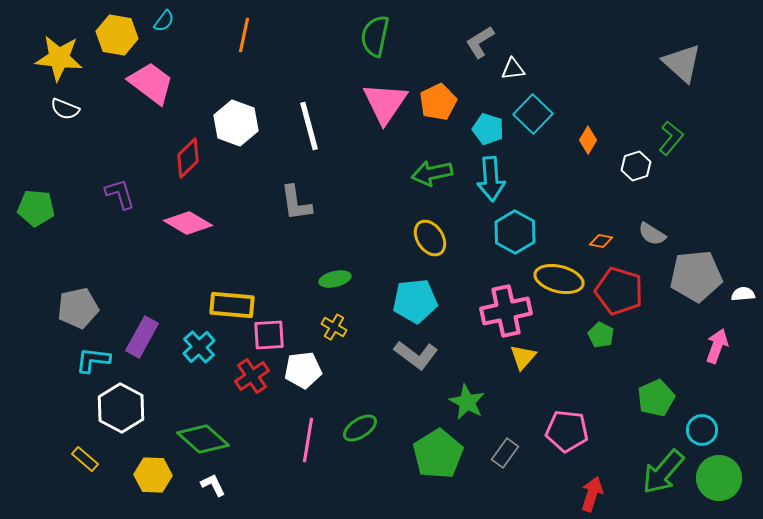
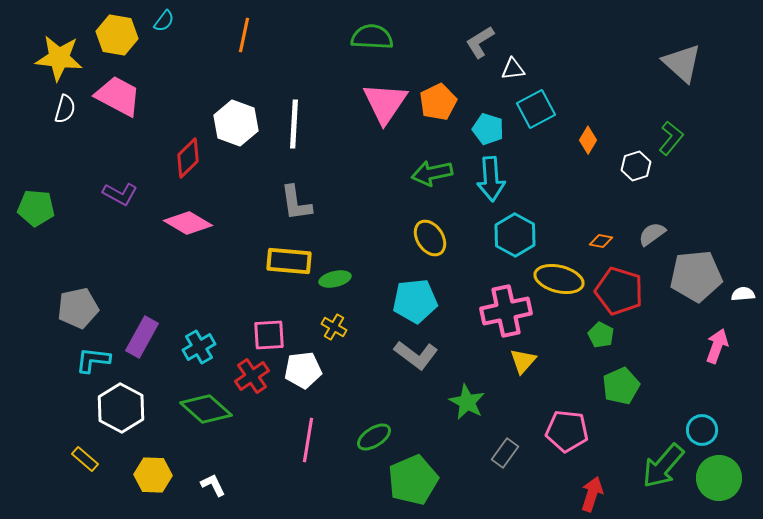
green semicircle at (375, 36): moved 3 px left, 1 px down; rotated 81 degrees clockwise
pink trapezoid at (151, 83): moved 33 px left, 13 px down; rotated 9 degrees counterclockwise
white semicircle at (65, 109): rotated 96 degrees counterclockwise
cyan square at (533, 114): moved 3 px right, 5 px up; rotated 18 degrees clockwise
white line at (309, 126): moved 15 px left, 2 px up; rotated 18 degrees clockwise
purple L-shape at (120, 194): rotated 136 degrees clockwise
cyan hexagon at (515, 232): moved 3 px down
gray semicircle at (652, 234): rotated 112 degrees clockwise
yellow rectangle at (232, 305): moved 57 px right, 44 px up
cyan cross at (199, 347): rotated 12 degrees clockwise
yellow triangle at (523, 357): moved 4 px down
green pentagon at (656, 398): moved 35 px left, 12 px up
green ellipse at (360, 428): moved 14 px right, 9 px down
green diamond at (203, 439): moved 3 px right, 30 px up
green pentagon at (438, 454): moved 25 px left, 26 px down; rotated 9 degrees clockwise
green arrow at (663, 472): moved 6 px up
